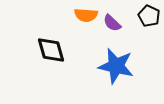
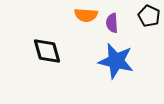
purple semicircle: rotated 42 degrees clockwise
black diamond: moved 4 px left, 1 px down
blue star: moved 5 px up
